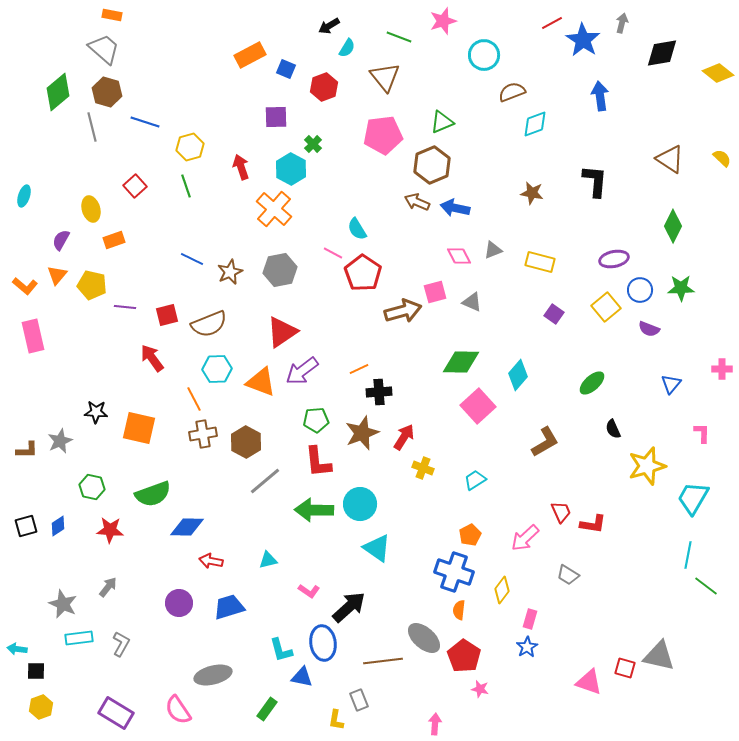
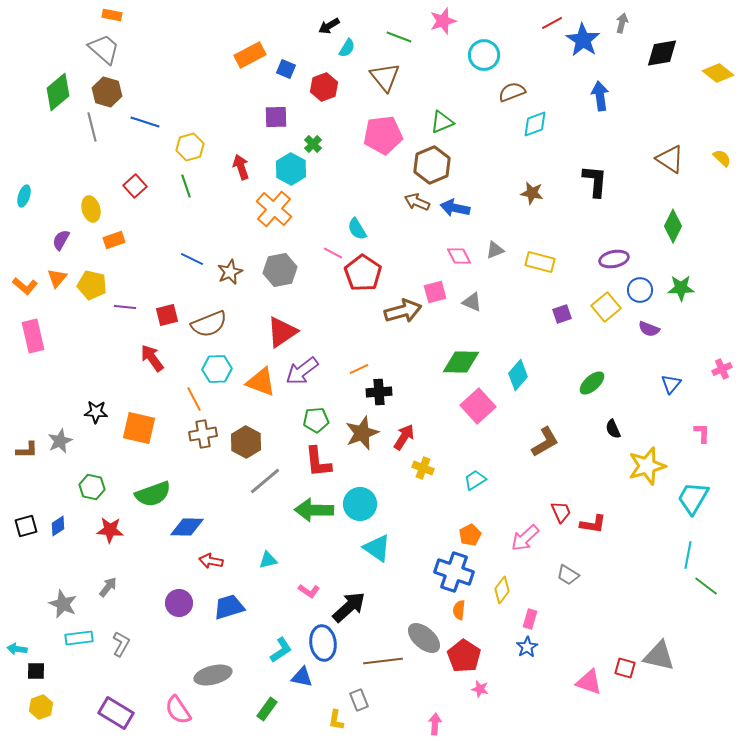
gray triangle at (493, 250): moved 2 px right
orange triangle at (57, 275): moved 3 px down
purple square at (554, 314): moved 8 px right; rotated 36 degrees clockwise
pink cross at (722, 369): rotated 24 degrees counterclockwise
cyan L-shape at (281, 650): rotated 108 degrees counterclockwise
